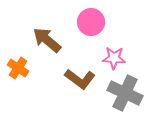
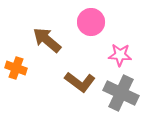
pink star: moved 6 px right, 3 px up
orange cross: moved 2 px left; rotated 15 degrees counterclockwise
brown L-shape: moved 3 px down
gray cross: moved 4 px left
